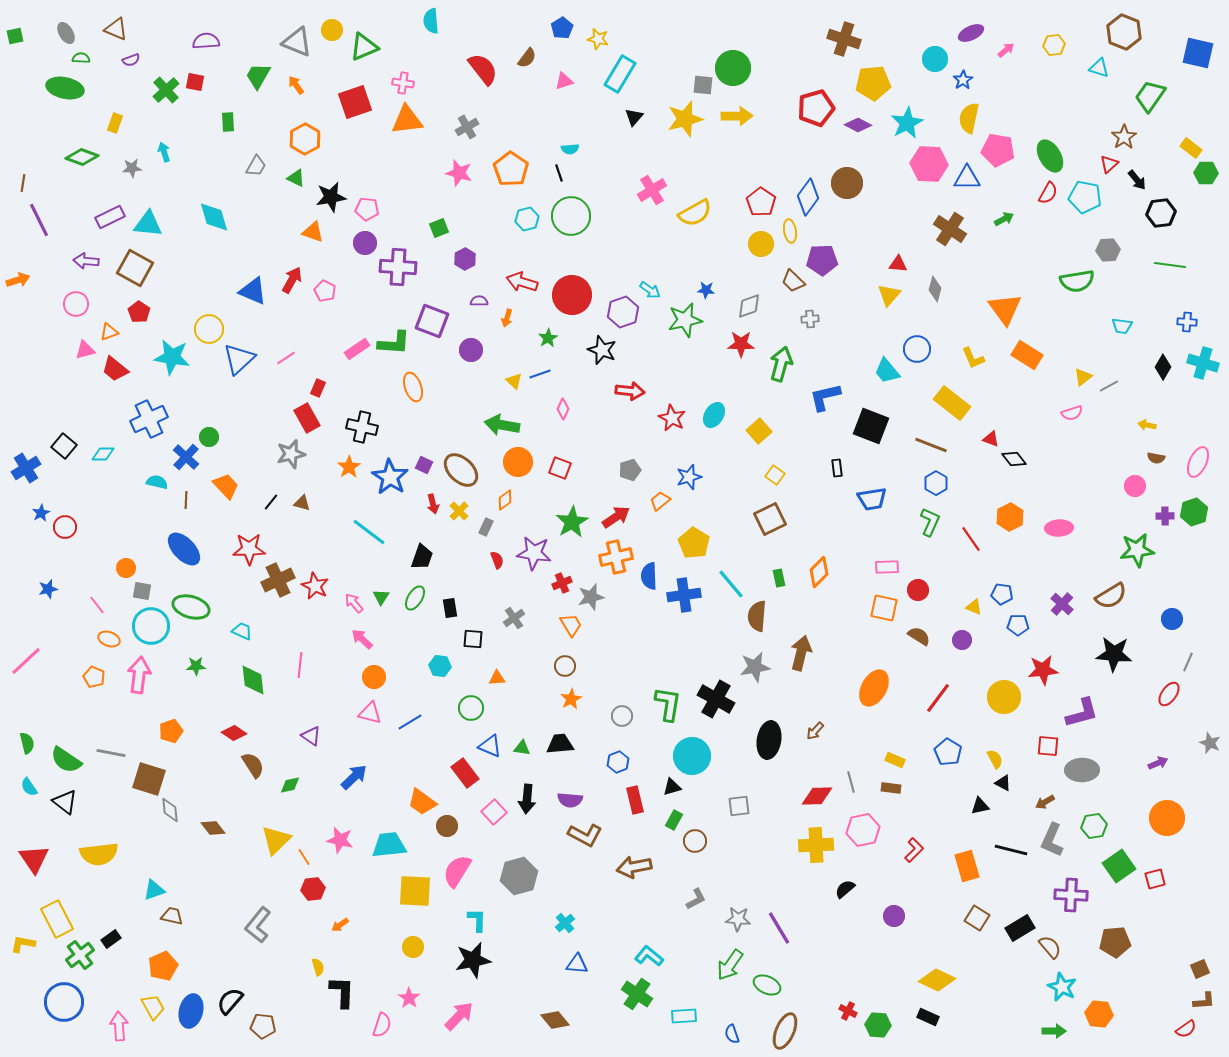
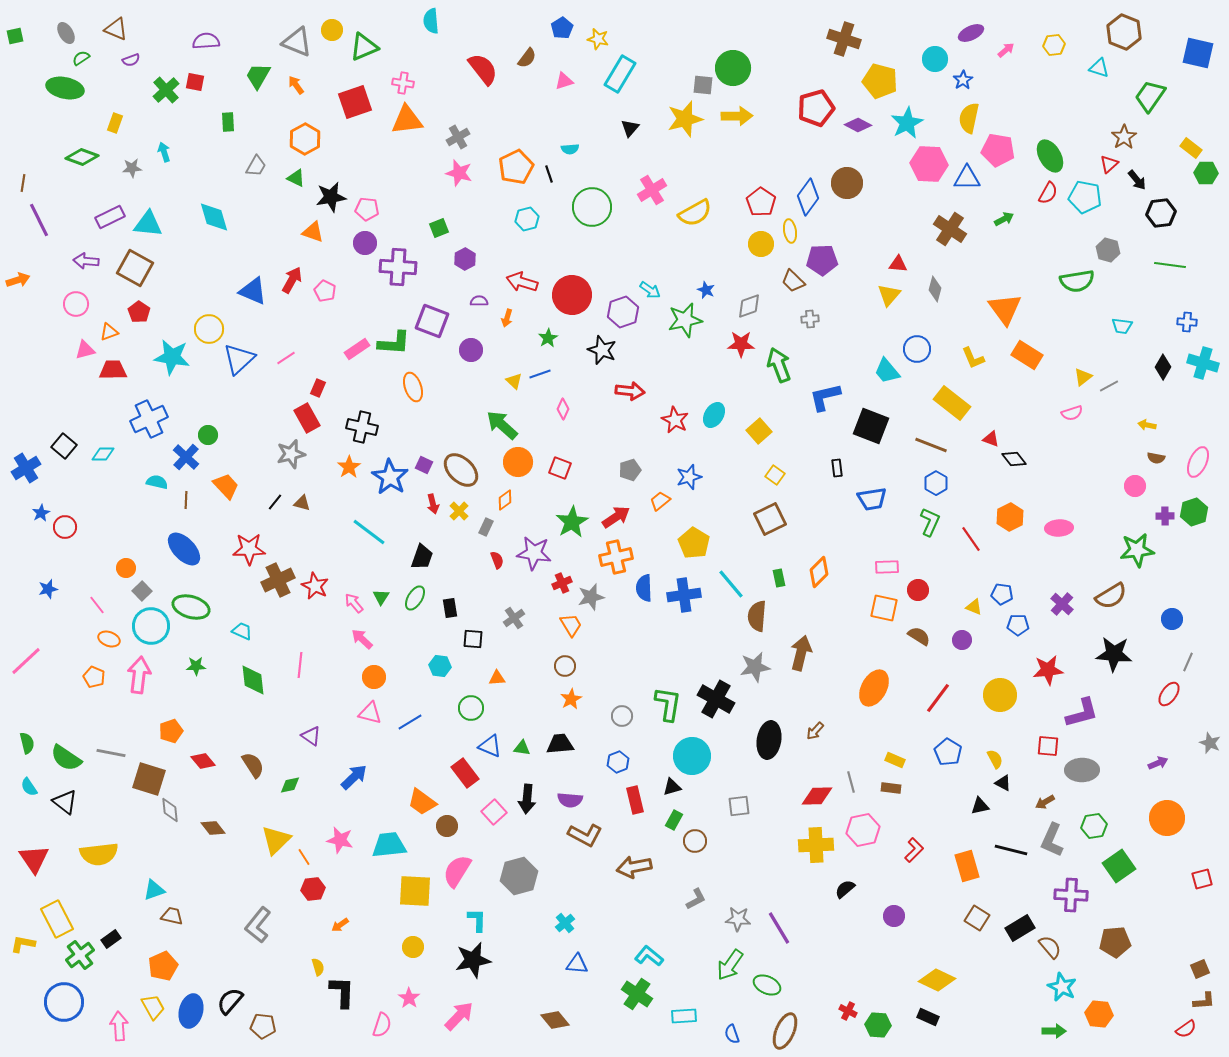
green semicircle at (81, 58): rotated 36 degrees counterclockwise
yellow pentagon at (873, 83): moved 7 px right, 2 px up; rotated 20 degrees clockwise
black triangle at (634, 117): moved 4 px left, 11 px down
gray cross at (467, 127): moved 9 px left, 10 px down
orange pentagon at (511, 169): moved 5 px right, 2 px up; rotated 12 degrees clockwise
black line at (559, 173): moved 10 px left, 1 px down
green circle at (571, 216): moved 21 px right, 9 px up
gray hexagon at (1108, 250): rotated 20 degrees clockwise
blue star at (706, 290): rotated 18 degrees clockwise
green arrow at (781, 364): moved 2 px left, 1 px down; rotated 36 degrees counterclockwise
red trapezoid at (115, 369): moved 2 px left, 1 px down; rotated 140 degrees clockwise
red star at (672, 418): moved 3 px right, 2 px down
green arrow at (502, 425): rotated 32 degrees clockwise
green circle at (209, 437): moved 1 px left, 2 px up
black line at (271, 502): moved 4 px right
blue semicircle at (649, 576): moved 5 px left, 12 px down
gray square at (142, 591): rotated 36 degrees clockwise
red star at (1043, 670): moved 5 px right
yellow circle at (1004, 697): moved 4 px left, 2 px up
red diamond at (234, 733): moved 31 px left, 28 px down; rotated 15 degrees clockwise
green semicircle at (66, 760): moved 2 px up
red square at (1155, 879): moved 47 px right
